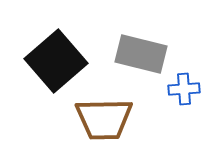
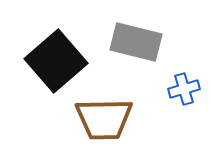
gray rectangle: moved 5 px left, 12 px up
blue cross: rotated 12 degrees counterclockwise
